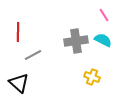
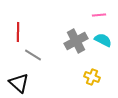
pink line: moved 5 px left; rotated 64 degrees counterclockwise
gray cross: rotated 20 degrees counterclockwise
gray line: rotated 60 degrees clockwise
